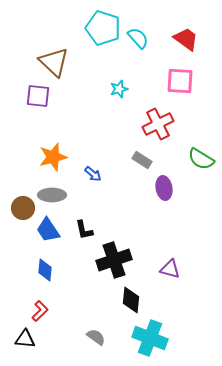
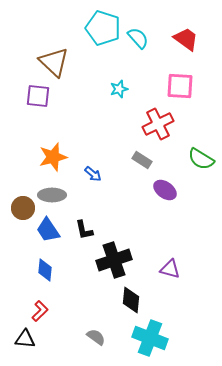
pink square: moved 5 px down
purple ellipse: moved 1 px right, 2 px down; rotated 45 degrees counterclockwise
